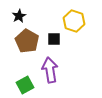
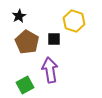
brown pentagon: moved 1 px down
